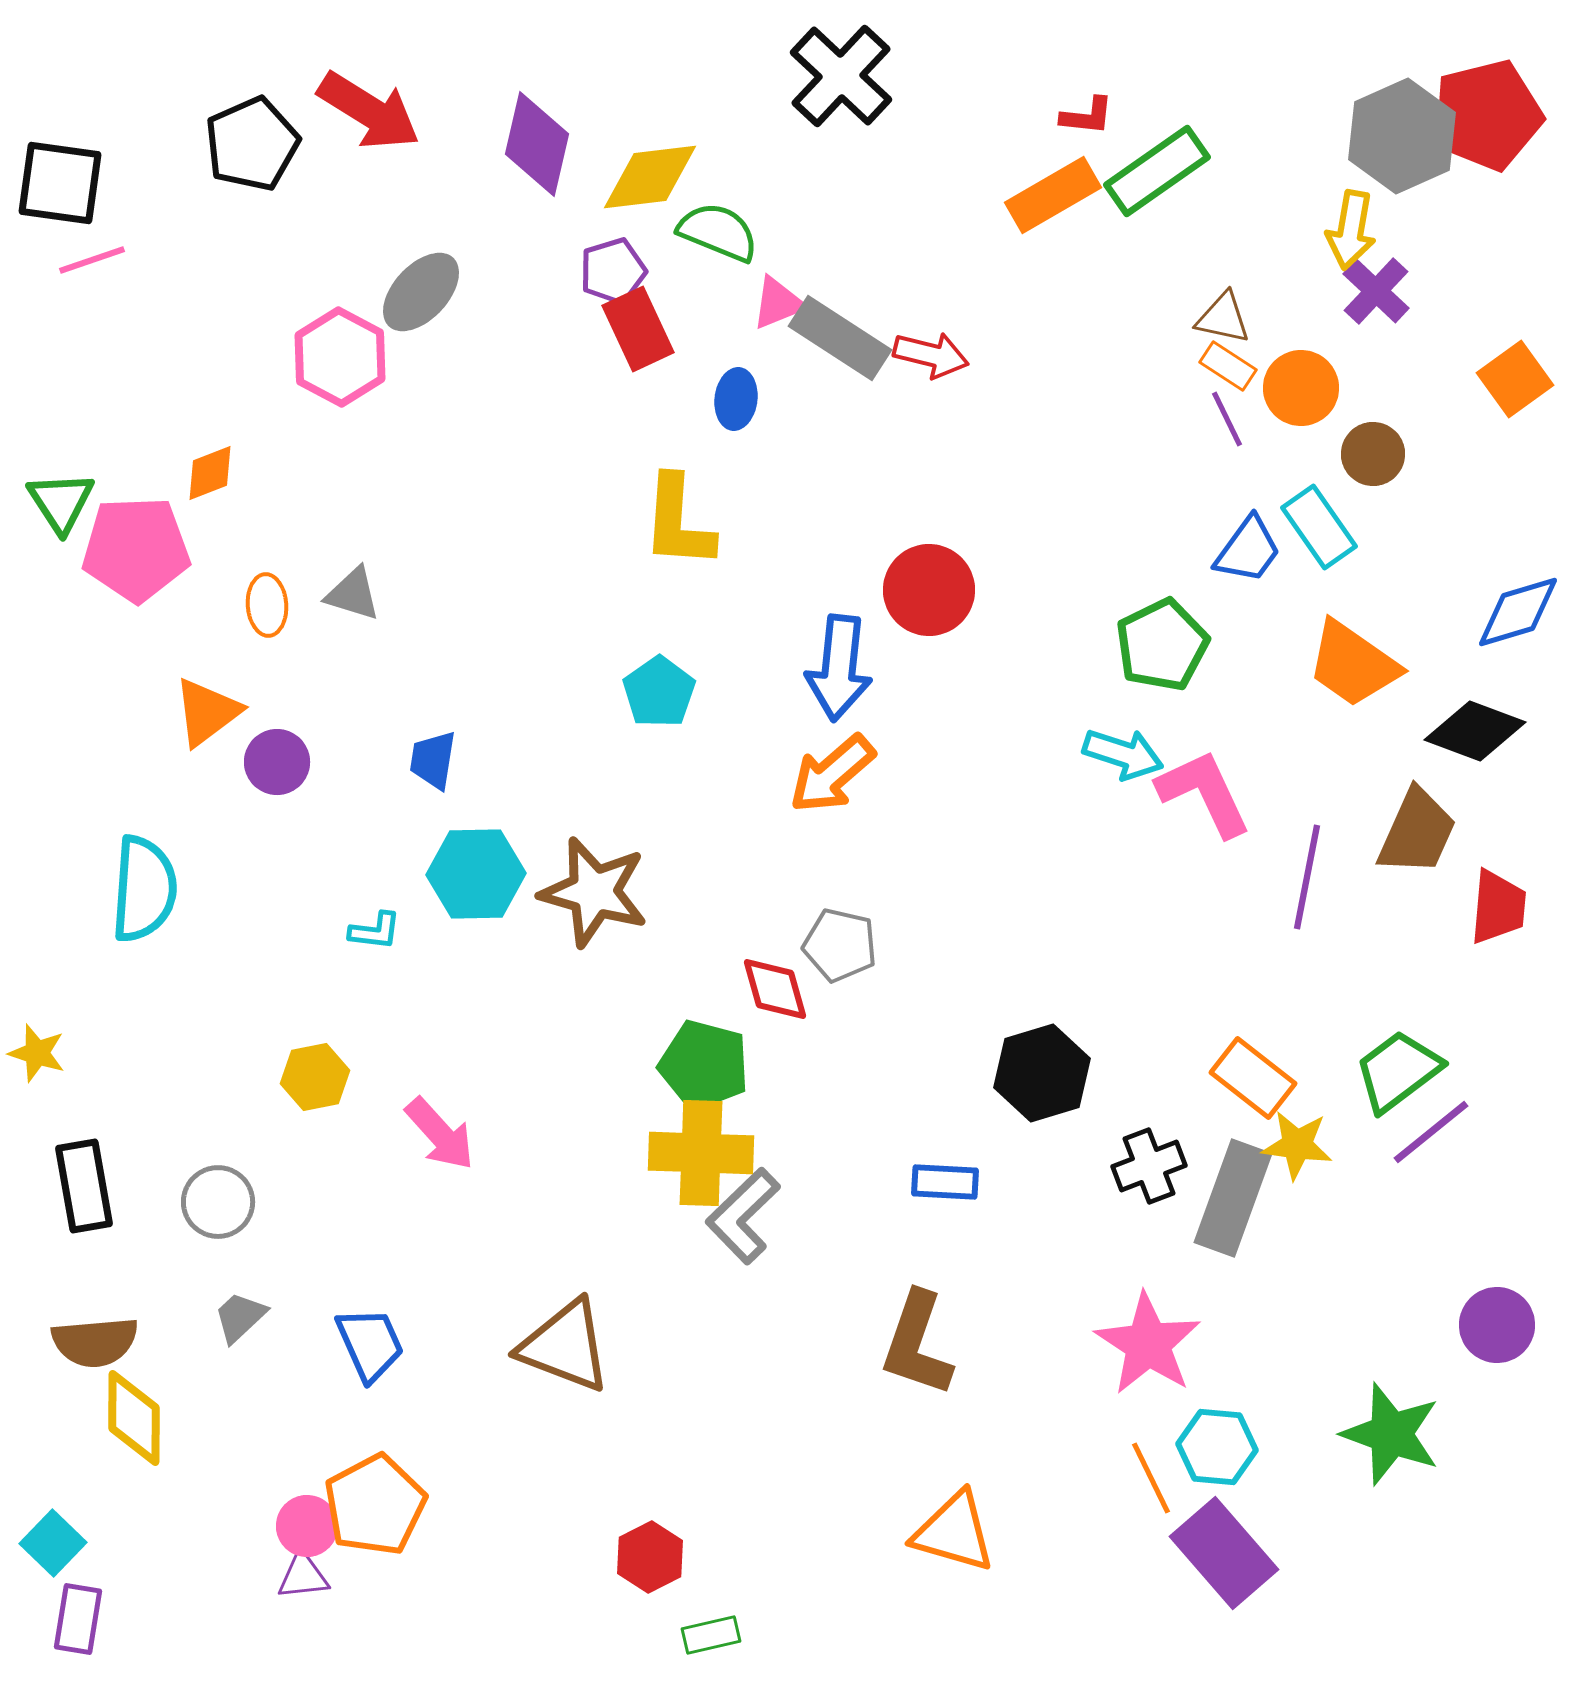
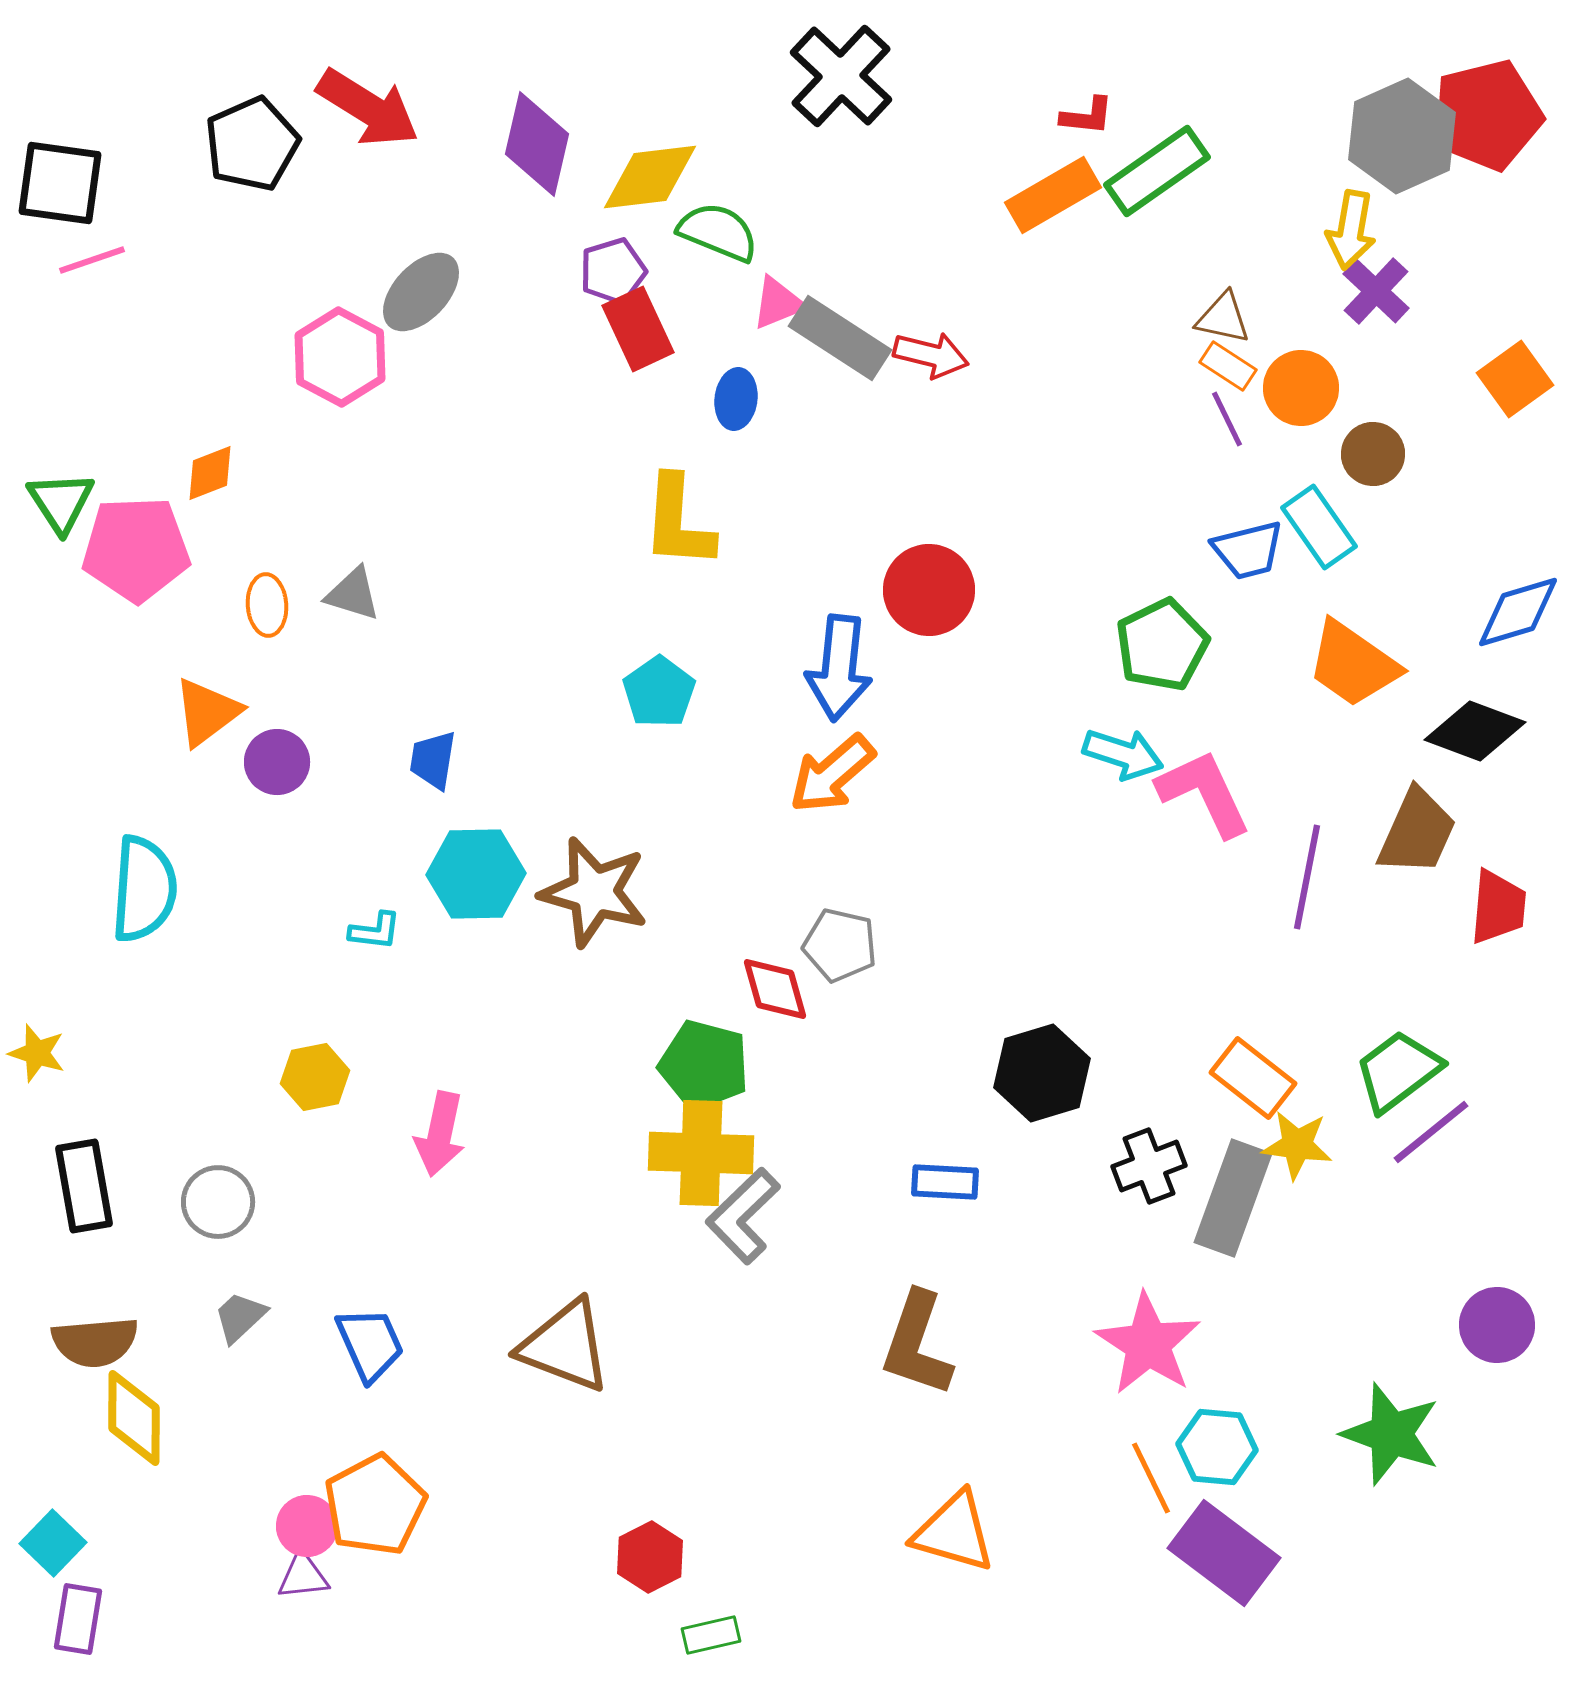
red arrow at (369, 111): moved 1 px left, 3 px up
blue trapezoid at (1248, 550): rotated 40 degrees clockwise
pink arrow at (440, 1134): rotated 54 degrees clockwise
purple rectangle at (1224, 1553): rotated 12 degrees counterclockwise
